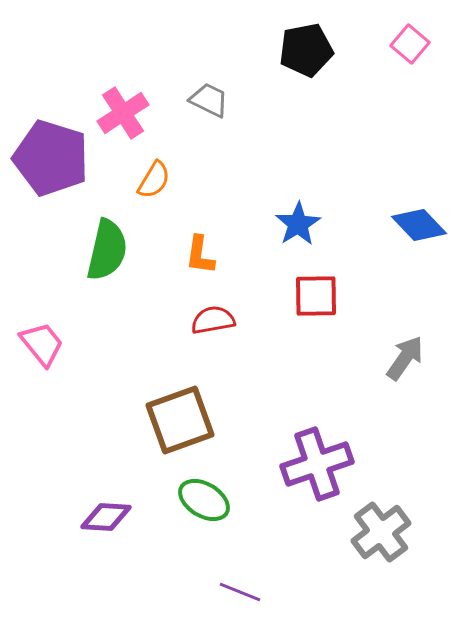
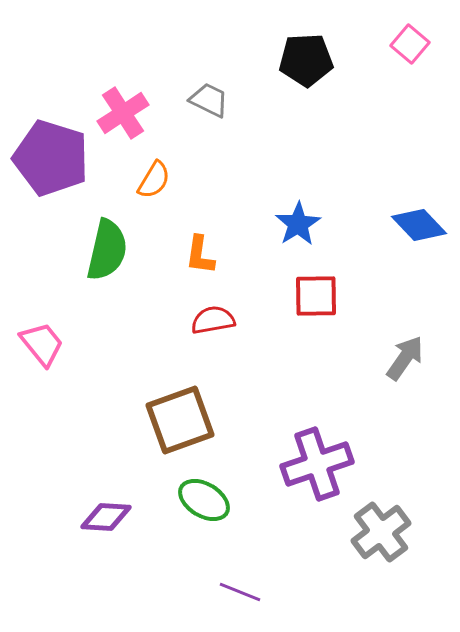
black pentagon: moved 10 px down; rotated 8 degrees clockwise
